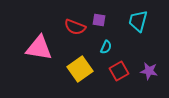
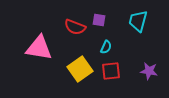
red square: moved 8 px left; rotated 24 degrees clockwise
